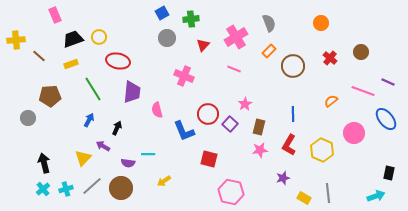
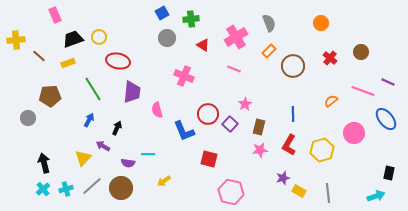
red triangle at (203, 45): rotated 40 degrees counterclockwise
yellow rectangle at (71, 64): moved 3 px left, 1 px up
yellow hexagon at (322, 150): rotated 20 degrees clockwise
yellow rectangle at (304, 198): moved 5 px left, 7 px up
